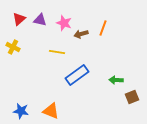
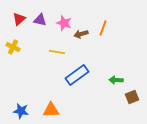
orange triangle: moved 1 px up; rotated 24 degrees counterclockwise
